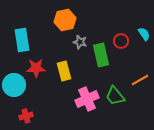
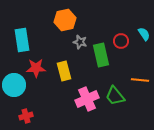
orange line: rotated 36 degrees clockwise
